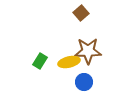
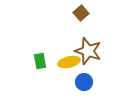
brown star: rotated 20 degrees clockwise
green rectangle: rotated 42 degrees counterclockwise
